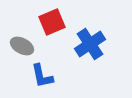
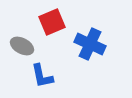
blue cross: rotated 32 degrees counterclockwise
